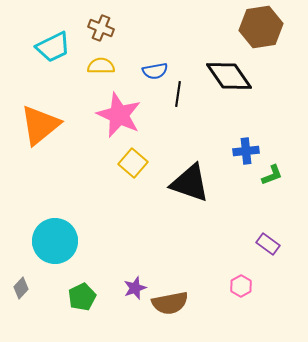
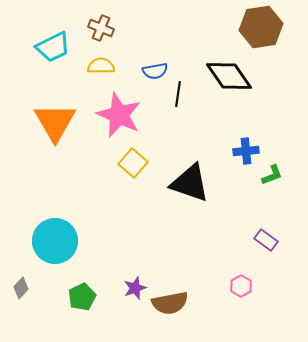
orange triangle: moved 15 px right, 3 px up; rotated 21 degrees counterclockwise
purple rectangle: moved 2 px left, 4 px up
